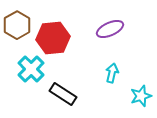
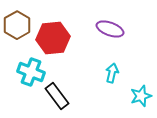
purple ellipse: rotated 44 degrees clockwise
cyan cross: moved 3 px down; rotated 24 degrees counterclockwise
black rectangle: moved 6 px left, 2 px down; rotated 20 degrees clockwise
